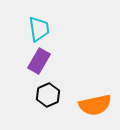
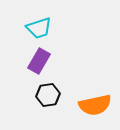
cyan trapezoid: moved 1 px up; rotated 80 degrees clockwise
black hexagon: rotated 15 degrees clockwise
